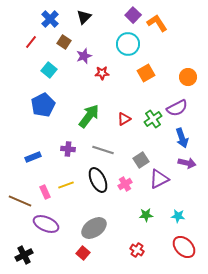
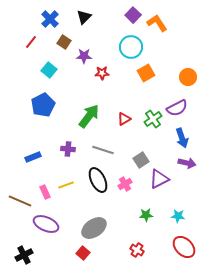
cyan circle: moved 3 px right, 3 px down
purple star: rotated 21 degrees clockwise
